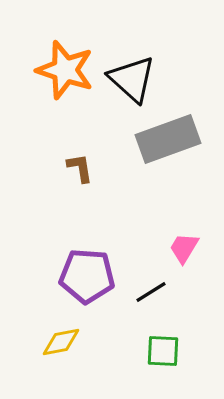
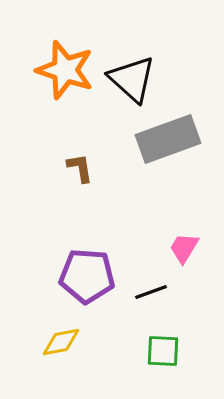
black line: rotated 12 degrees clockwise
